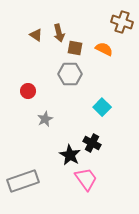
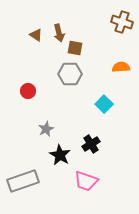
orange semicircle: moved 17 px right, 18 px down; rotated 30 degrees counterclockwise
cyan square: moved 2 px right, 3 px up
gray star: moved 1 px right, 10 px down
black cross: moved 1 px left, 1 px down; rotated 30 degrees clockwise
black star: moved 10 px left
pink trapezoid: moved 2 px down; rotated 145 degrees clockwise
